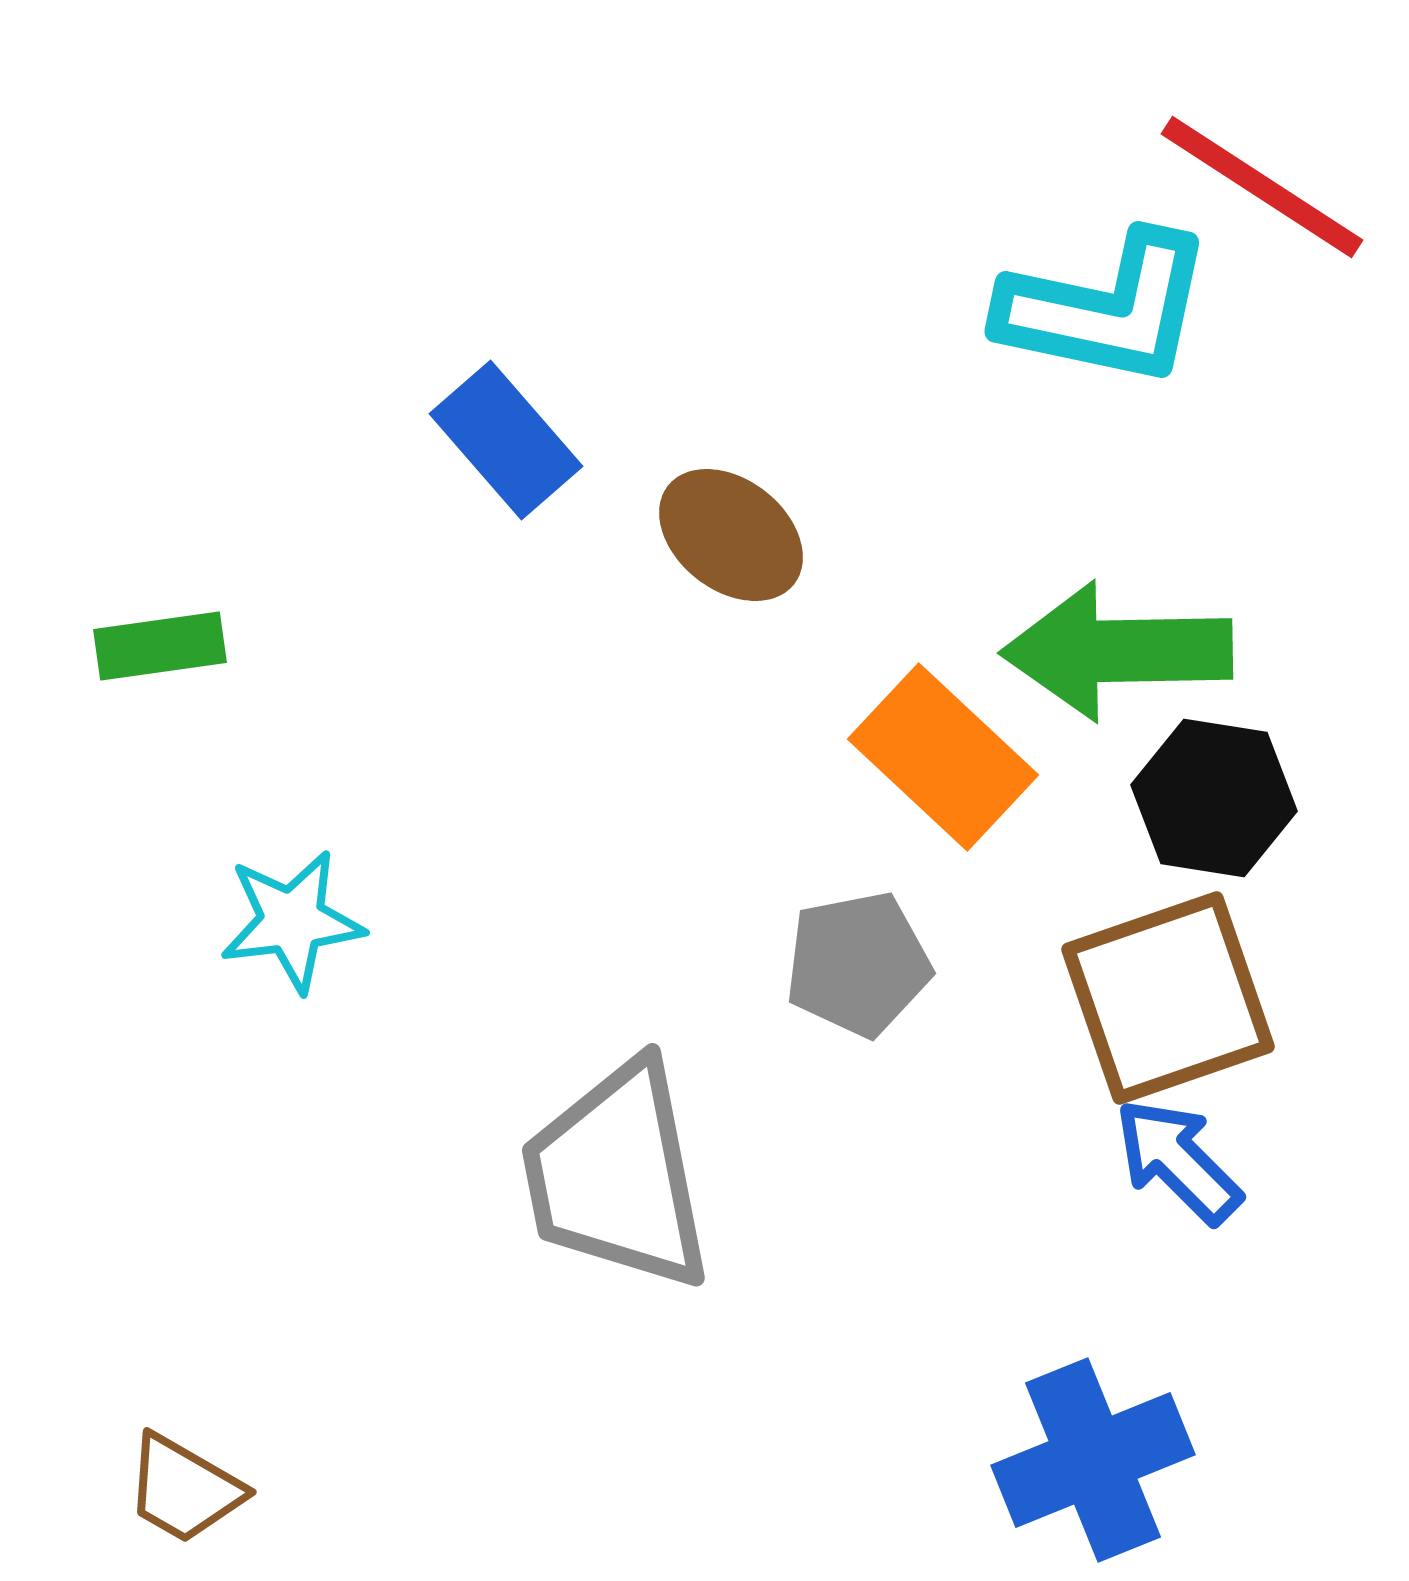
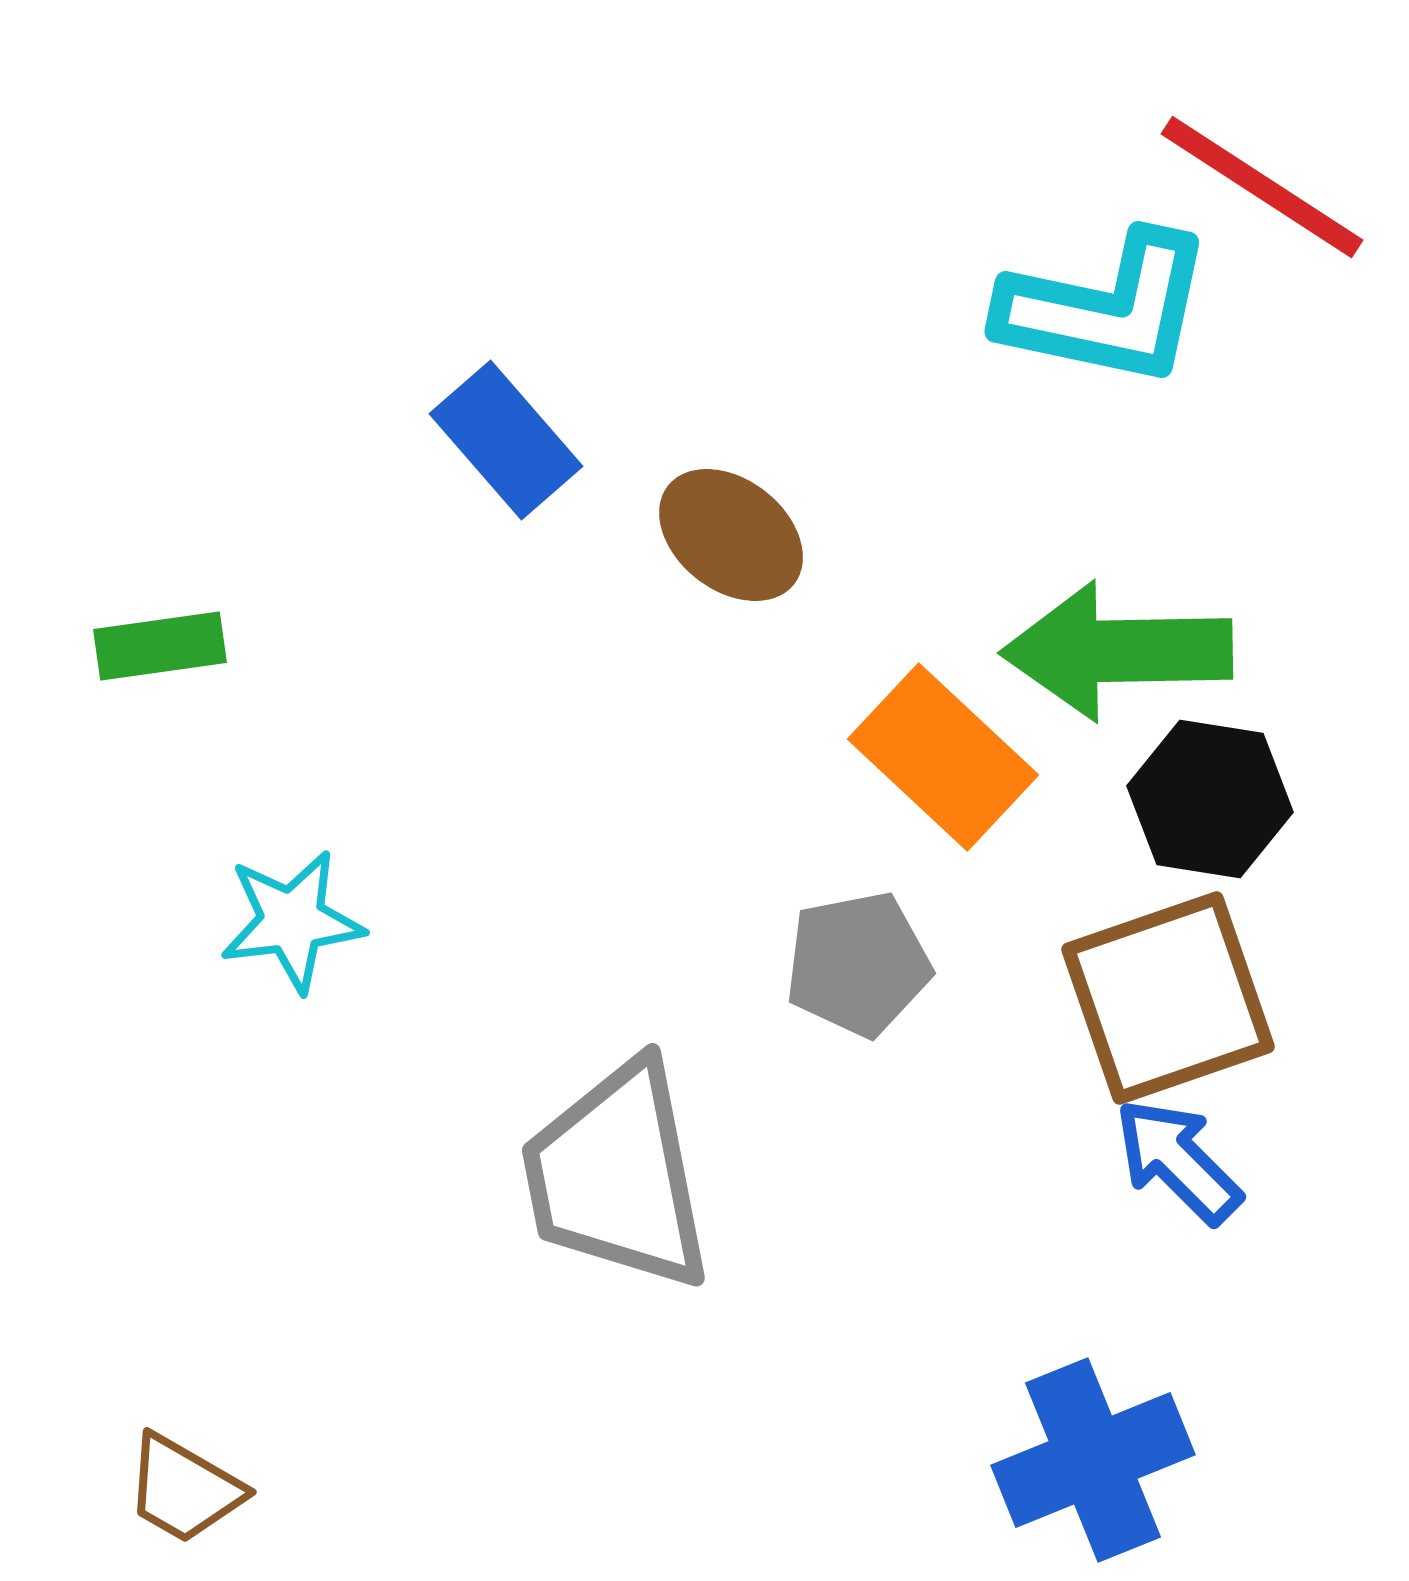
black hexagon: moved 4 px left, 1 px down
